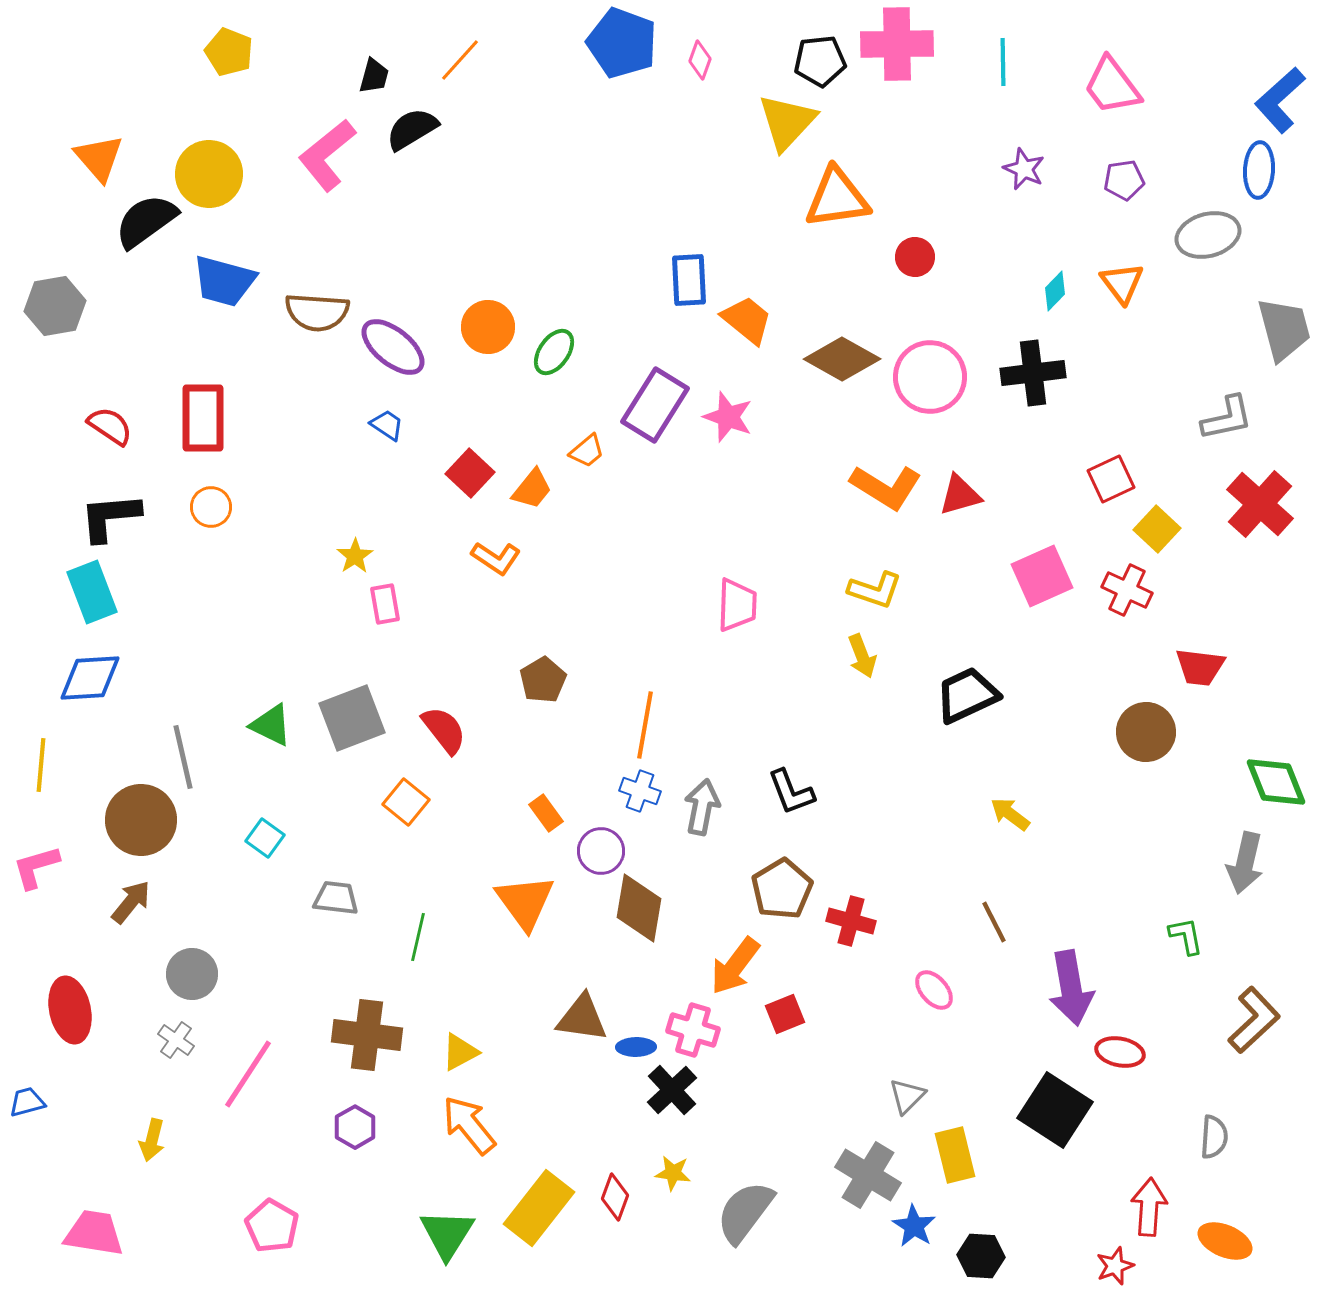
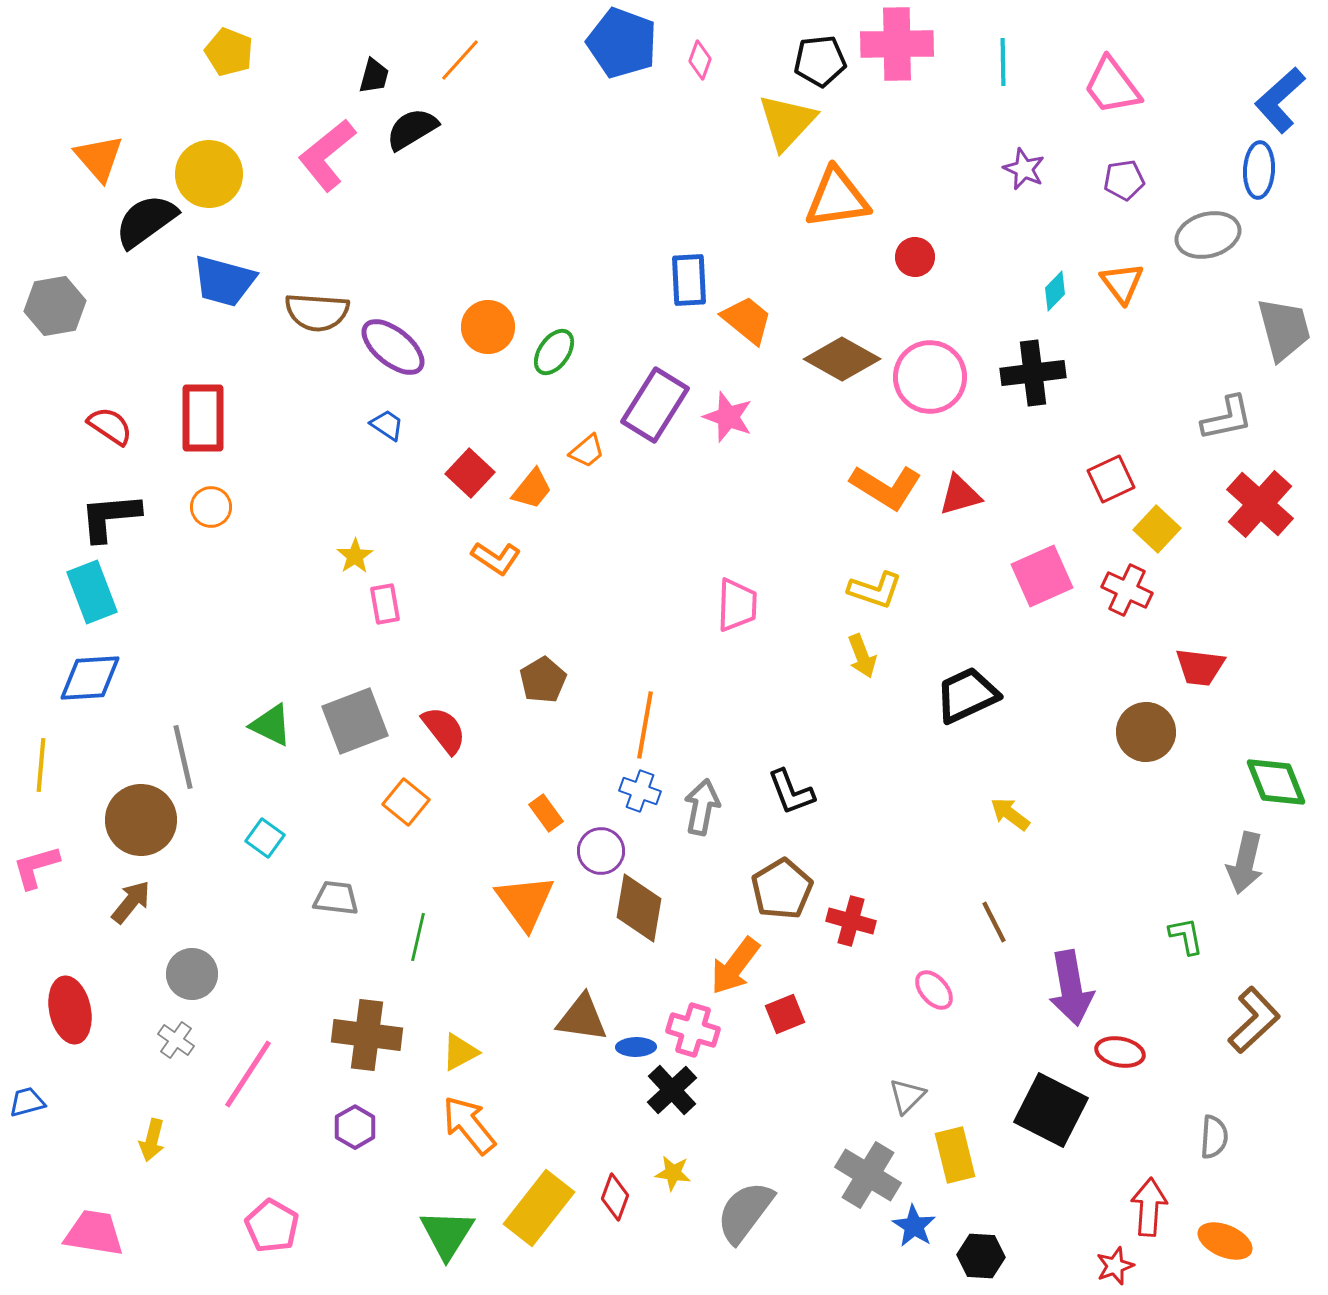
gray square at (352, 718): moved 3 px right, 3 px down
black square at (1055, 1110): moved 4 px left; rotated 6 degrees counterclockwise
